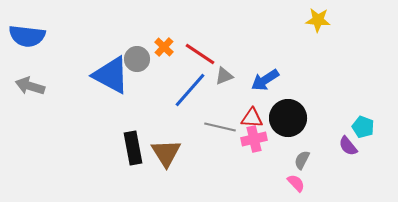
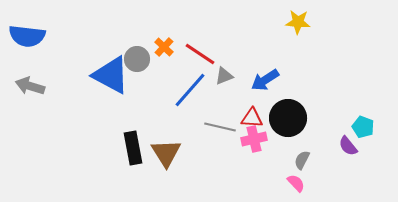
yellow star: moved 20 px left, 2 px down
